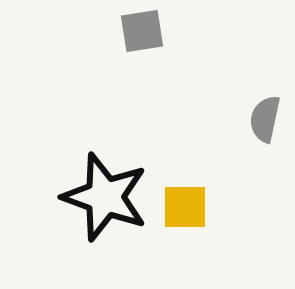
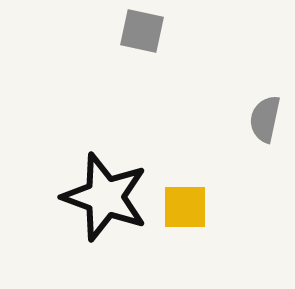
gray square: rotated 21 degrees clockwise
